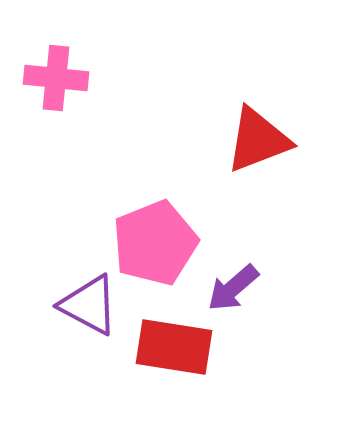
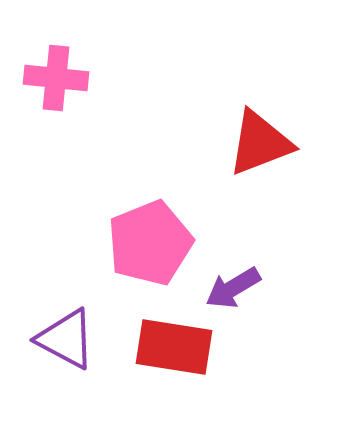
red triangle: moved 2 px right, 3 px down
pink pentagon: moved 5 px left
purple arrow: rotated 10 degrees clockwise
purple triangle: moved 23 px left, 34 px down
